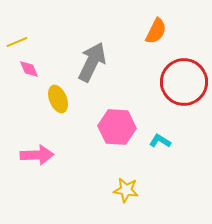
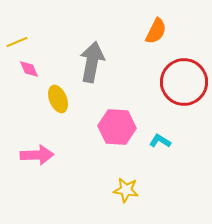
gray arrow: rotated 15 degrees counterclockwise
